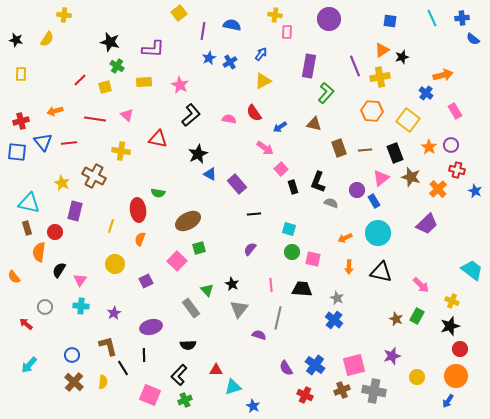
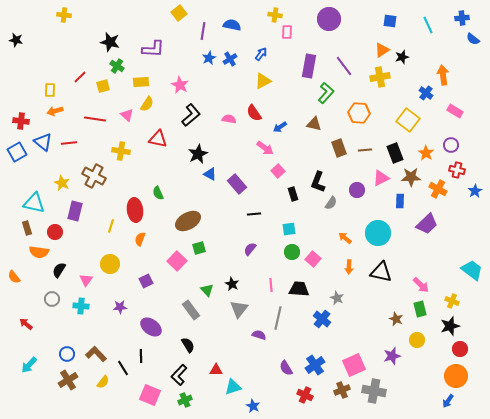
cyan line at (432, 18): moved 4 px left, 7 px down
yellow semicircle at (47, 39): moved 100 px right, 65 px down
blue cross at (230, 62): moved 3 px up
purple line at (355, 66): moved 11 px left; rotated 15 degrees counterclockwise
yellow rectangle at (21, 74): moved 29 px right, 16 px down
orange arrow at (443, 75): rotated 84 degrees counterclockwise
red line at (80, 80): moved 3 px up
yellow rectangle at (144, 82): moved 3 px left
yellow square at (105, 87): moved 2 px left, 1 px up
orange hexagon at (372, 111): moved 13 px left, 2 px down
pink rectangle at (455, 111): rotated 28 degrees counterclockwise
red cross at (21, 121): rotated 21 degrees clockwise
blue triangle at (43, 142): rotated 12 degrees counterclockwise
orange star at (429, 147): moved 3 px left, 6 px down
blue square at (17, 152): rotated 36 degrees counterclockwise
pink square at (281, 169): moved 3 px left, 2 px down
brown star at (411, 177): rotated 18 degrees counterclockwise
pink triangle at (381, 178): rotated 12 degrees clockwise
black rectangle at (293, 187): moved 7 px down
orange cross at (438, 189): rotated 18 degrees counterclockwise
blue star at (475, 191): rotated 16 degrees clockwise
green semicircle at (158, 193): rotated 56 degrees clockwise
blue rectangle at (374, 201): moved 26 px right; rotated 32 degrees clockwise
cyan triangle at (29, 203): moved 5 px right
gray semicircle at (331, 203): rotated 104 degrees clockwise
red ellipse at (138, 210): moved 3 px left
cyan square at (289, 229): rotated 24 degrees counterclockwise
orange arrow at (345, 238): rotated 64 degrees clockwise
orange semicircle at (39, 252): rotated 90 degrees counterclockwise
pink square at (313, 259): rotated 28 degrees clockwise
yellow circle at (115, 264): moved 5 px left
pink triangle at (80, 280): moved 6 px right
black trapezoid at (302, 289): moved 3 px left
gray circle at (45, 307): moved 7 px right, 8 px up
gray rectangle at (191, 308): moved 2 px down
purple star at (114, 313): moved 6 px right, 6 px up; rotated 24 degrees clockwise
green rectangle at (417, 316): moved 3 px right, 7 px up; rotated 42 degrees counterclockwise
blue cross at (334, 320): moved 12 px left, 1 px up
purple ellipse at (151, 327): rotated 50 degrees clockwise
black semicircle at (188, 345): rotated 119 degrees counterclockwise
brown L-shape at (108, 346): moved 12 px left, 8 px down; rotated 30 degrees counterclockwise
blue circle at (72, 355): moved 5 px left, 1 px up
black line at (144, 355): moved 3 px left, 1 px down
blue cross at (315, 365): rotated 18 degrees clockwise
pink square at (354, 365): rotated 10 degrees counterclockwise
yellow circle at (417, 377): moved 37 px up
brown cross at (74, 382): moved 6 px left, 2 px up; rotated 18 degrees clockwise
yellow semicircle at (103, 382): rotated 32 degrees clockwise
